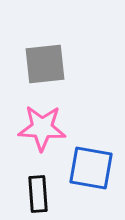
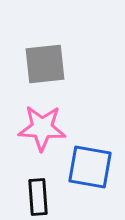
blue square: moved 1 px left, 1 px up
black rectangle: moved 3 px down
